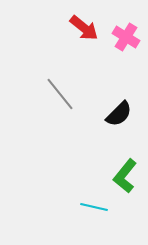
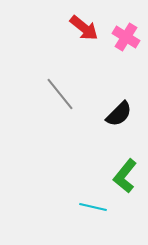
cyan line: moved 1 px left
